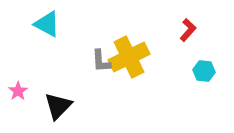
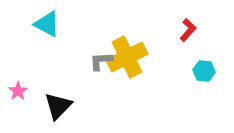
yellow cross: moved 2 px left
gray L-shape: rotated 90 degrees clockwise
